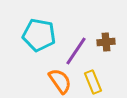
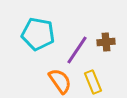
cyan pentagon: moved 1 px left, 1 px up
purple line: moved 1 px right, 1 px up
